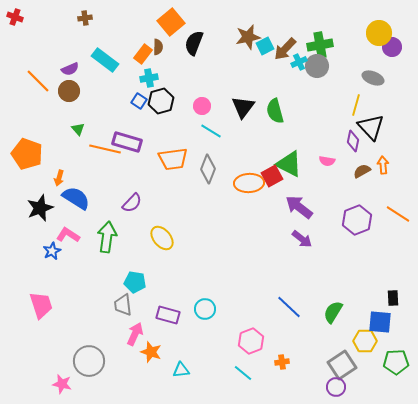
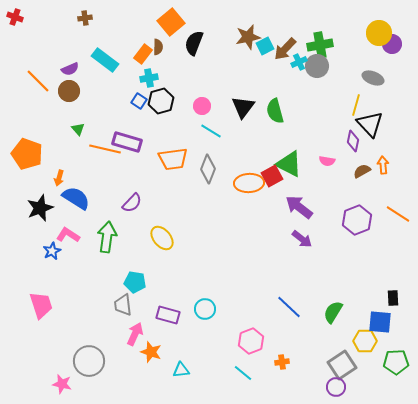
purple circle at (392, 47): moved 3 px up
black triangle at (371, 127): moved 1 px left, 3 px up
